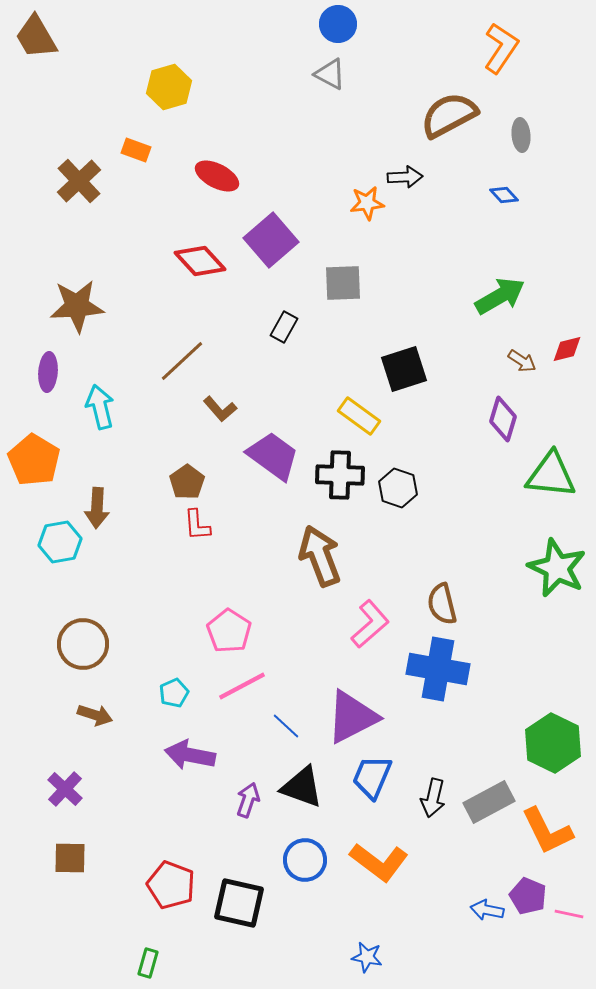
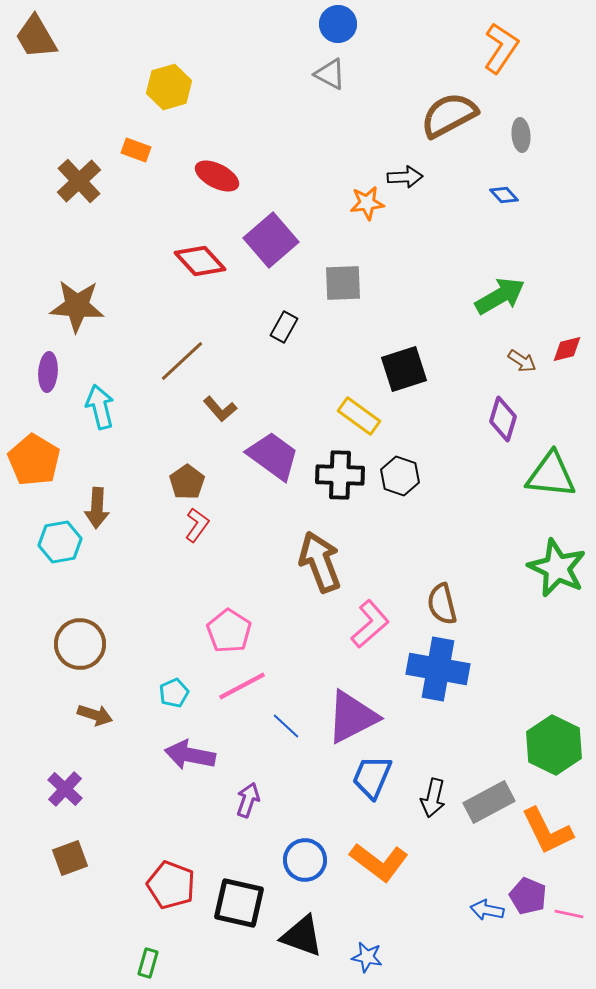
brown star at (77, 306): rotated 8 degrees clockwise
black hexagon at (398, 488): moved 2 px right, 12 px up
red L-shape at (197, 525): rotated 140 degrees counterclockwise
brown arrow at (320, 556): moved 6 px down
brown circle at (83, 644): moved 3 px left
green hexagon at (553, 743): moved 1 px right, 2 px down
black triangle at (302, 787): moved 149 px down
brown square at (70, 858): rotated 21 degrees counterclockwise
